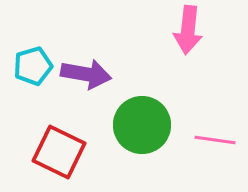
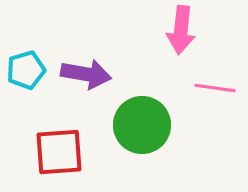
pink arrow: moved 7 px left
cyan pentagon: moved 7 px left, 4 px down
pink line: moved 52 px up
red square: rotated 30 degrees counterclockwise
